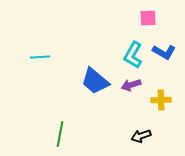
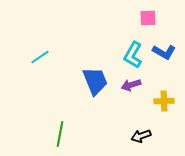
cyan line: rotated 30 degrees counterclockwise
blue trapezoid: rotated 152 degrees counterclockwise
yellow cross: moved 3 px right, 1 px down
